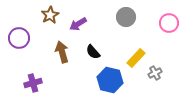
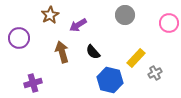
gray circle: moved 1 px left, 2 px up
purple arrow: moved 1 px down
